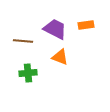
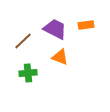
brown line: rotated 48 degrees counterclockwise
